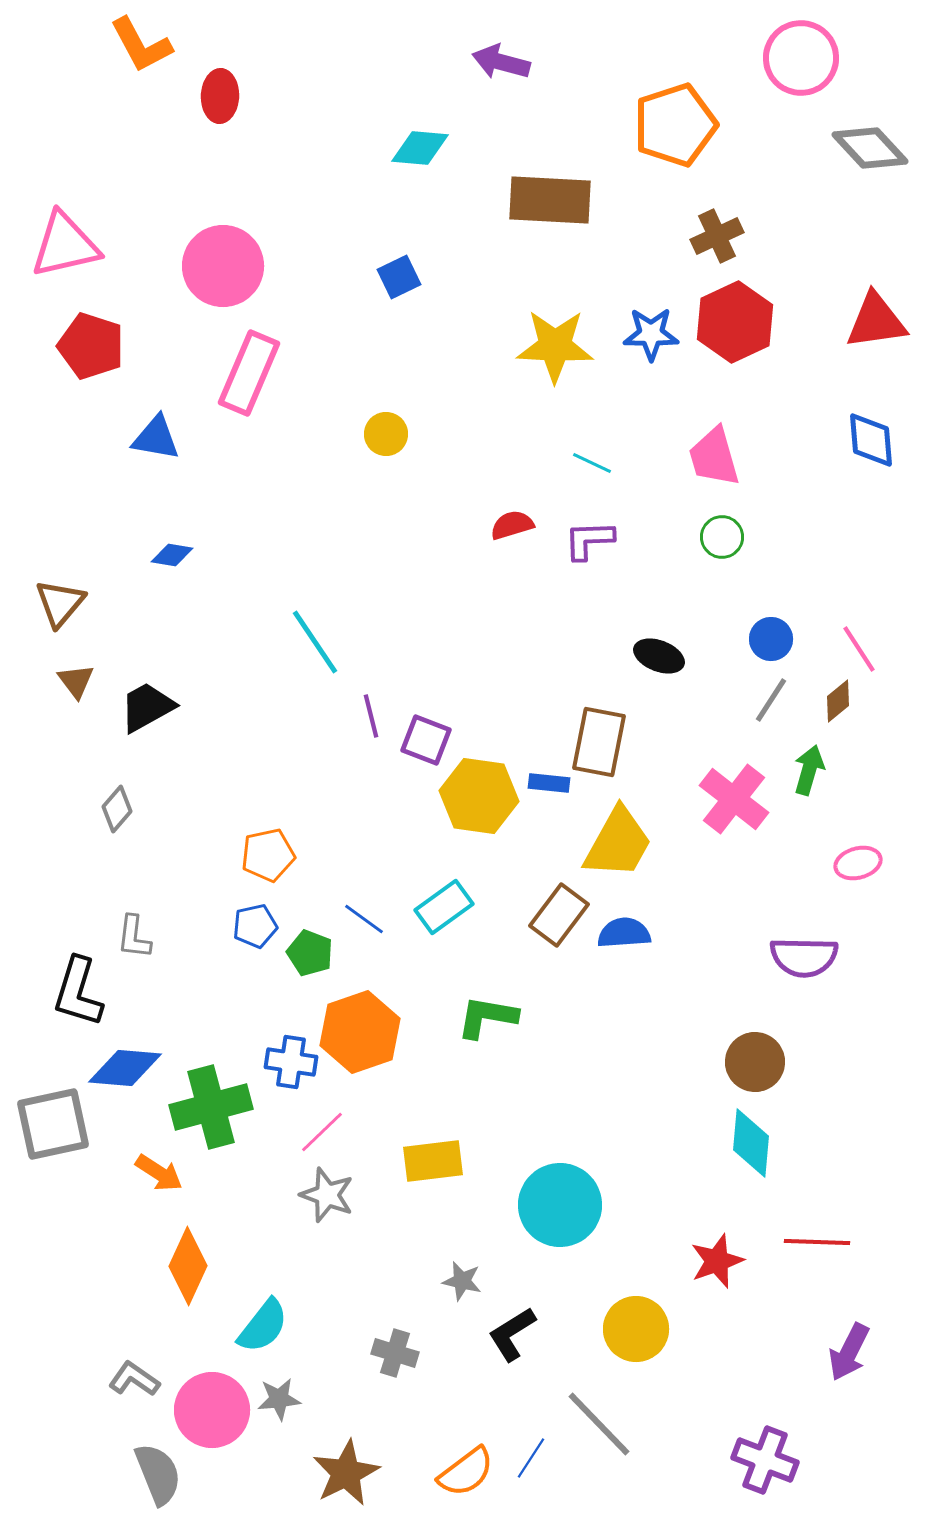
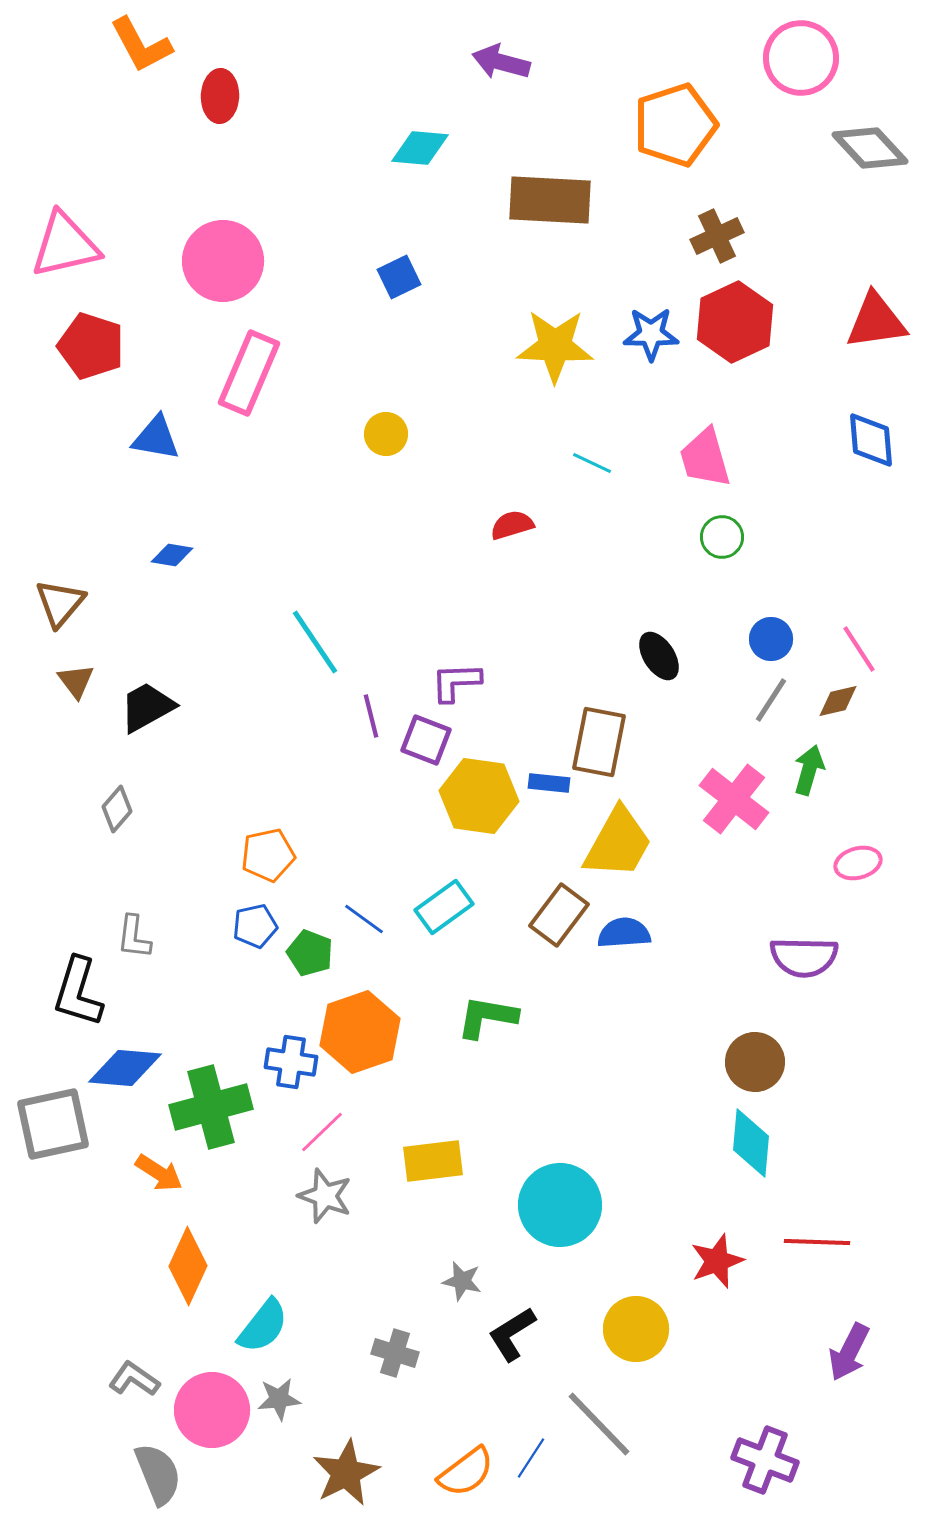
pink circle at (223, 266): moved 5 px up
pink trapezoid at (714, 457): moved 9 px left, 1 px down
purple L-shape at (589, 540): moved 133 px left, 142 px down
black ellipse at (659, 656): rotated 36 degrees clockwise
brown diamond at (838, 701): rotated 27 degrees clockwise
gray star at (327, 1195): moved 2 px left, 1 px down
